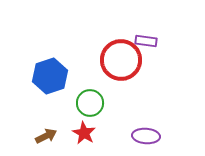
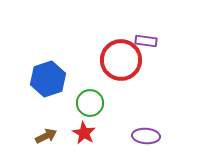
blue hexagon: moved 2 px left, 3 px down
